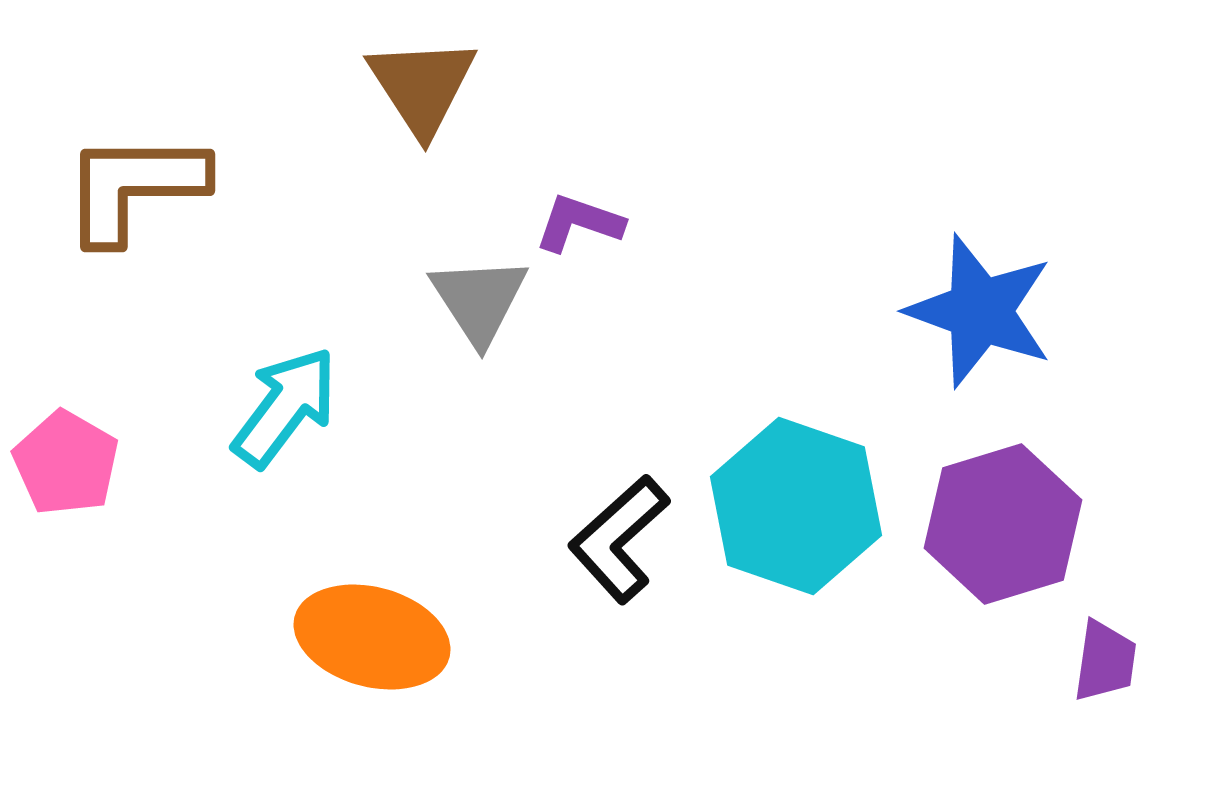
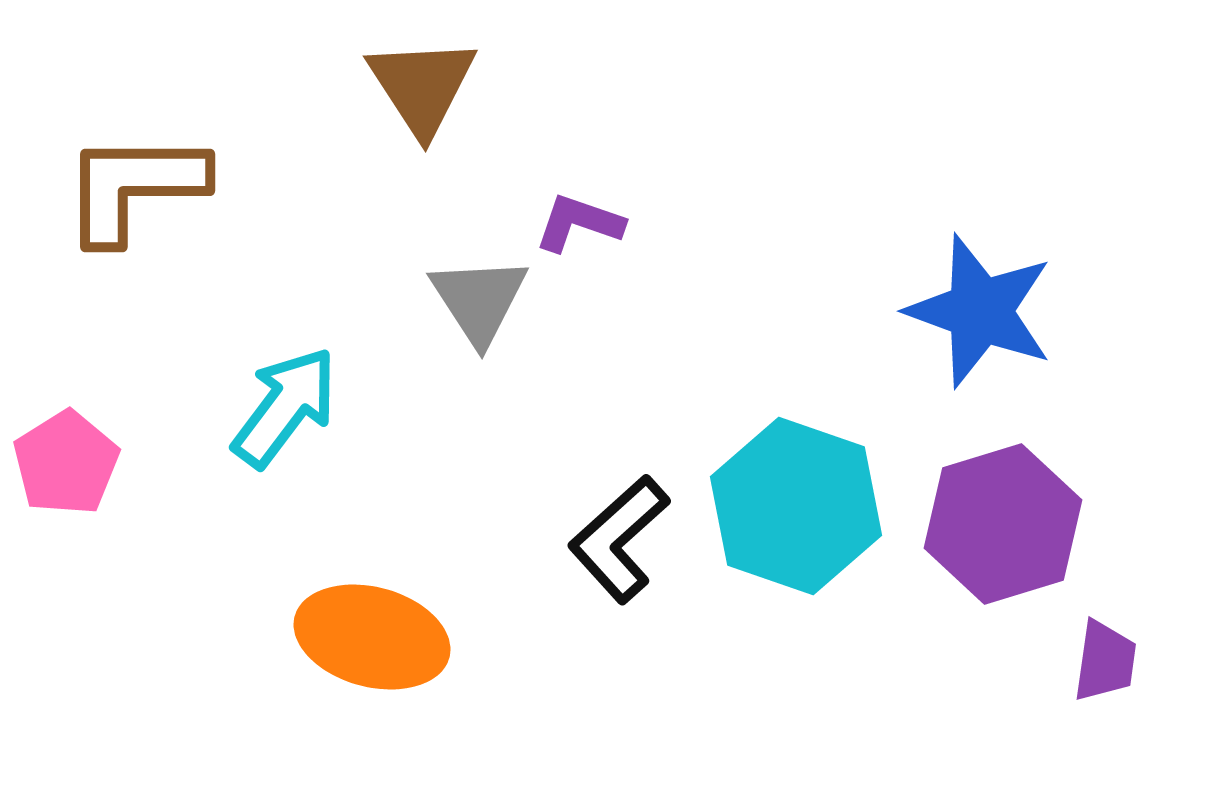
pink pentagon: rotated 10 degrees clockwise
